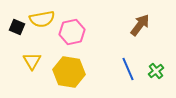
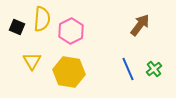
yellow semicircle: rotated 75 degrees counterclockwise
pink hexagon: moved 1 px left, 1 px up; rotated 15 degrees counterclockwise
green cross: moved 2 px left, 2 px up
